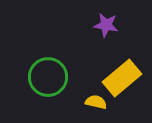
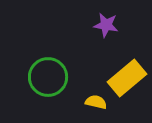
yellow rectangle: moved 5 px right
